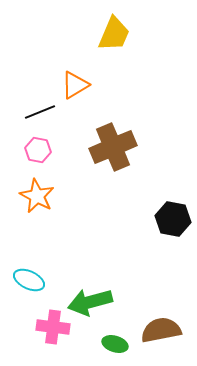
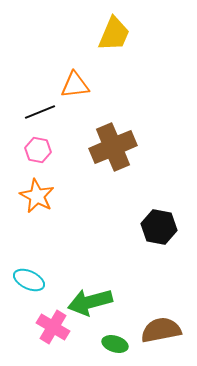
orange triangle: rotated 24 degrees clockwise
black hexagon: moved 14 px left, 8 px down
pink cross: rotated 24 degrees clockwise
